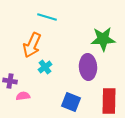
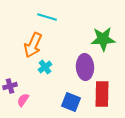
orange arrow: moved 1 px right
purple ellipse: moved 3 px left
purple cross: moved 5 px down; rotated 24 degrees counterclockwise
pink semicircle: moved 4 px down; rotated 48 degrees counterclockwise
red rectangle: moved 7 px left, 7 px up
